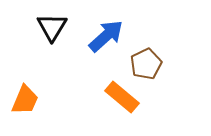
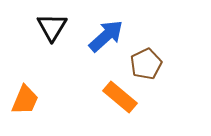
orange rectangle: moved 2 px left
